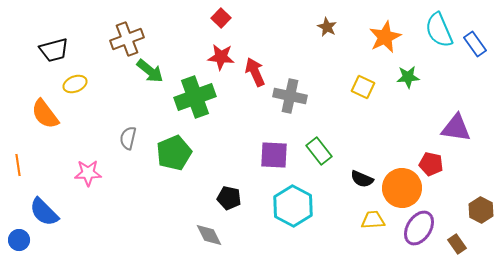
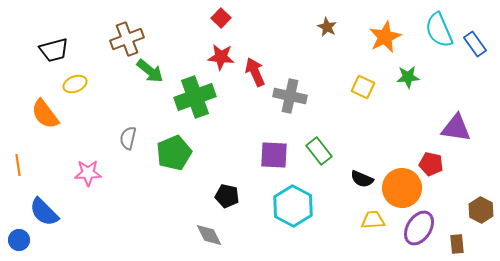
black pentagon: moved 2 px left, 2 px up
brown rectangle: rotated 30 degrees clockwise
